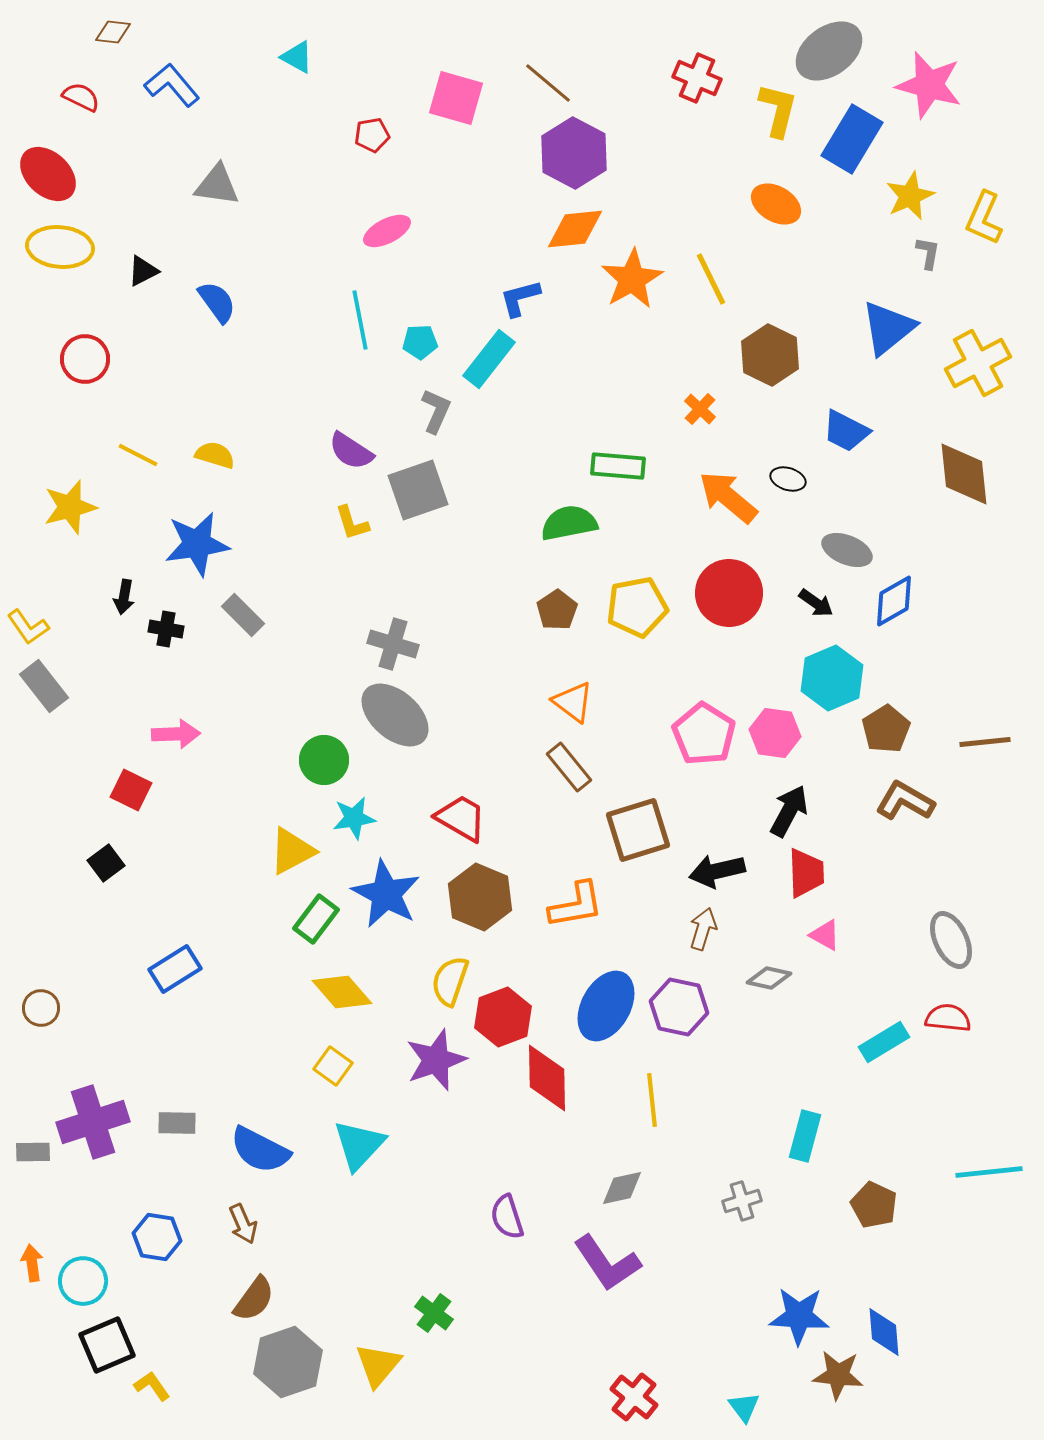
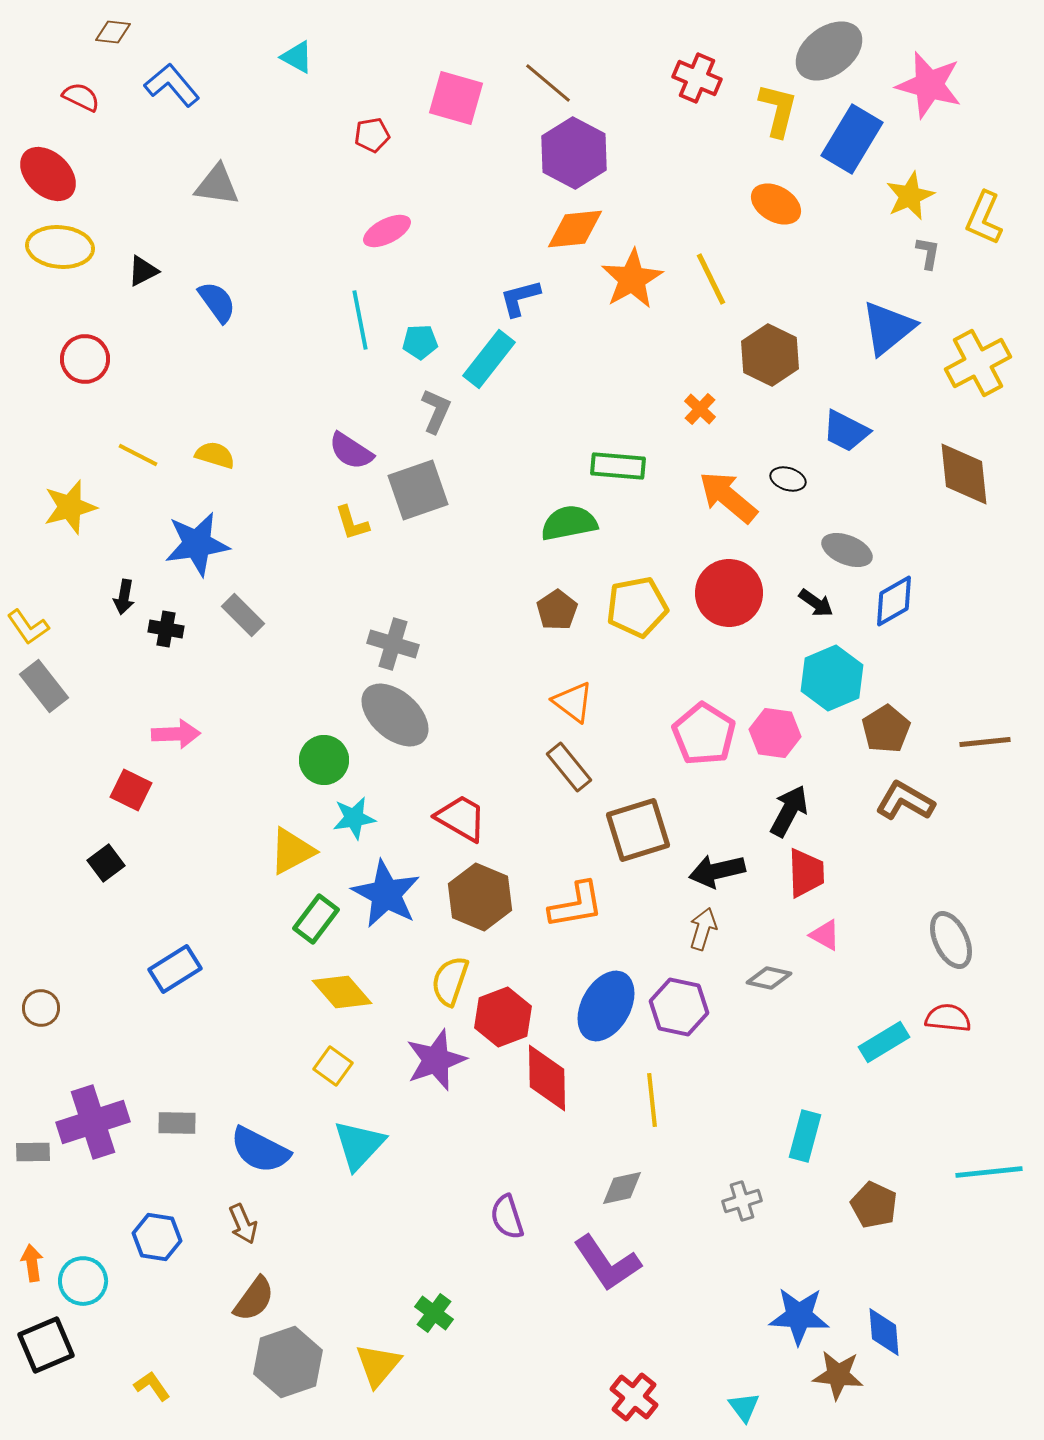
black square at (107, 1345): moved 61 px left
